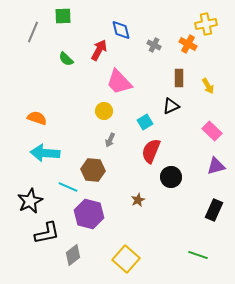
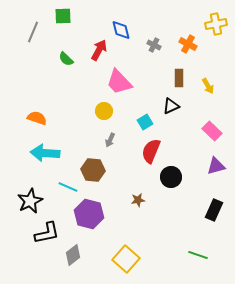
yellow cross: moved 10 px right
brown star: rotated 16 degrees clockwise
